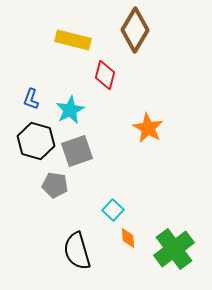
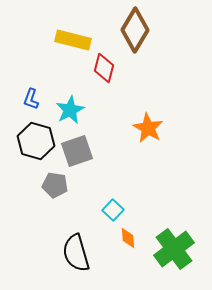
red diamond: moved 1 px left, 7 px up
black semicircle: moved 1 px left, 2 px down
